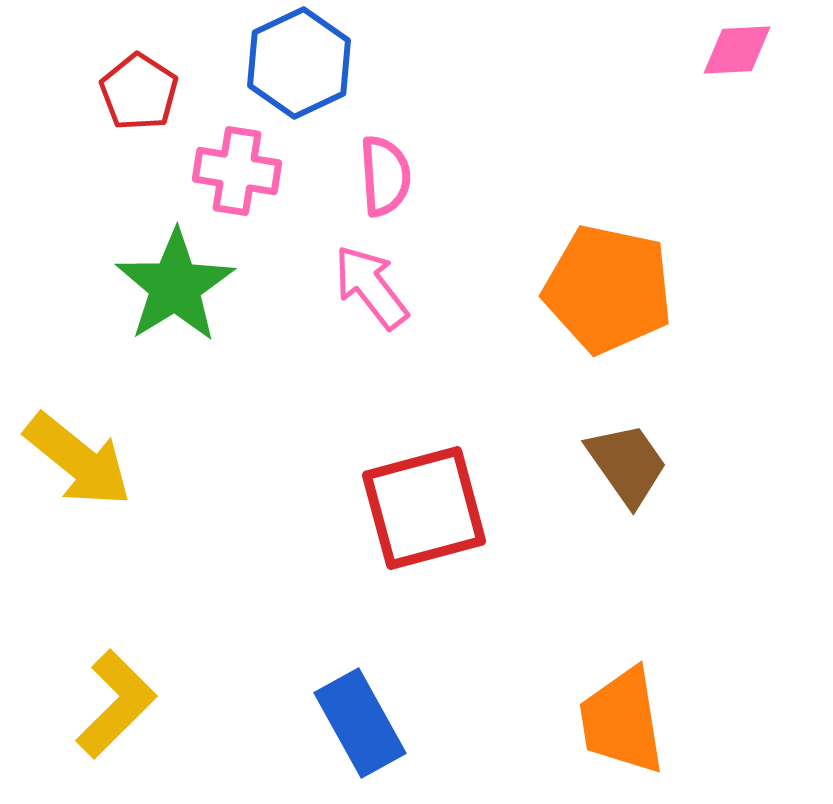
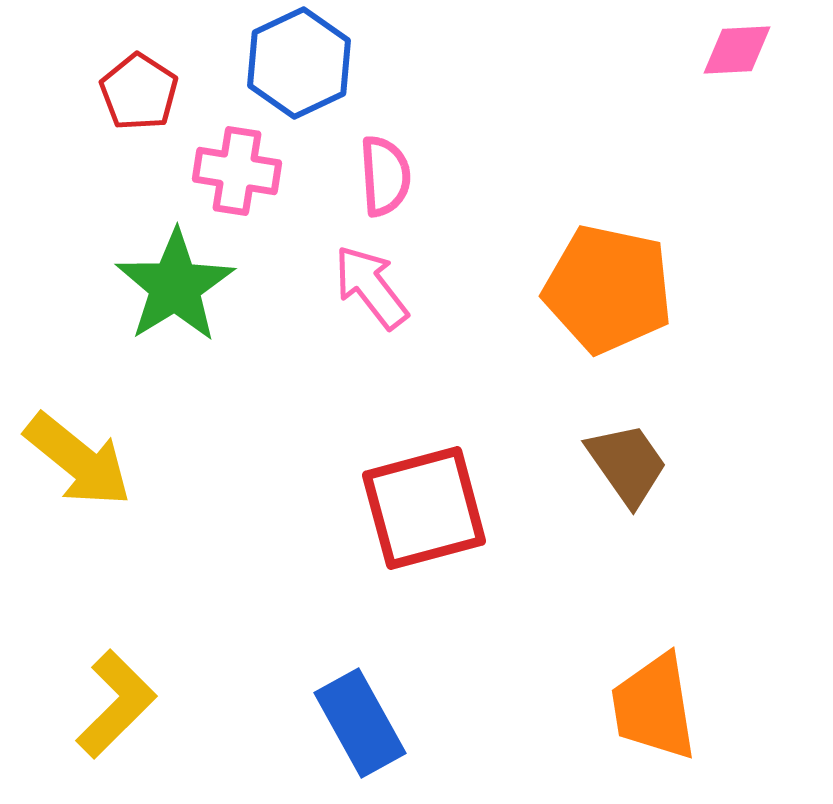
orange trapezoid: moved 32 px right, 14 px up
